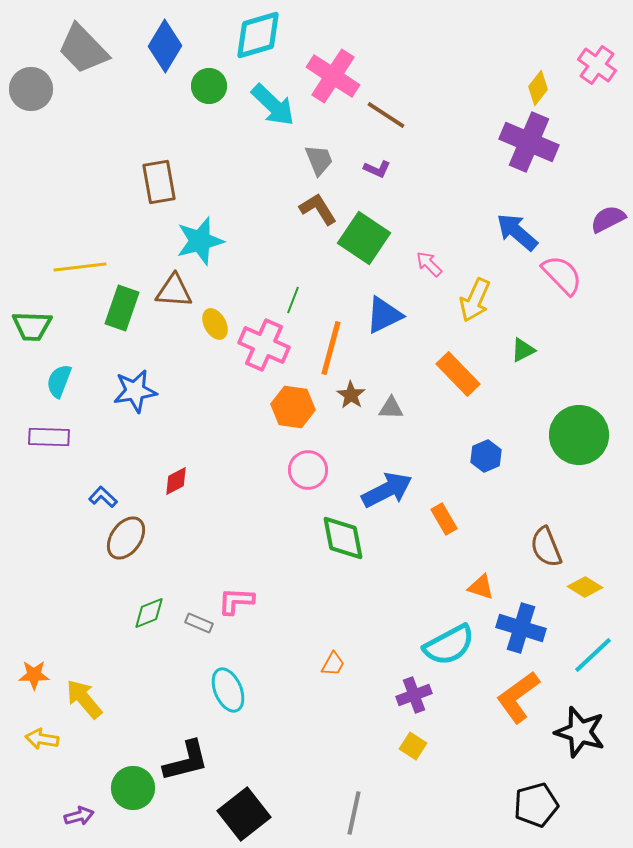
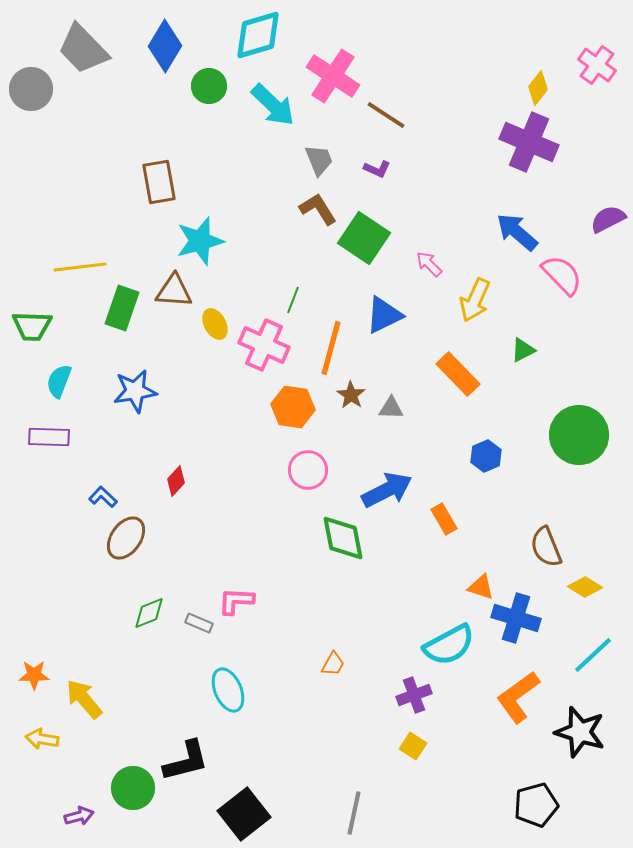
red diamond at (176, 481): rotated 20 degrees counterclockwise
blue cross at (521, 628): moved 5 px left, 10 px up
